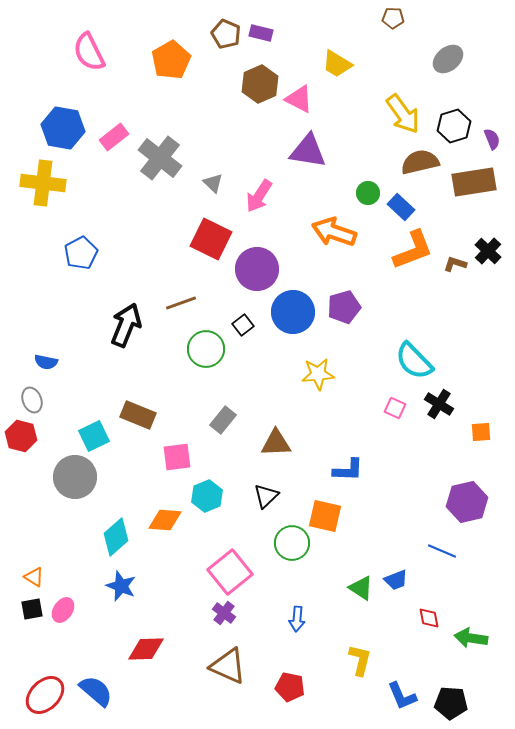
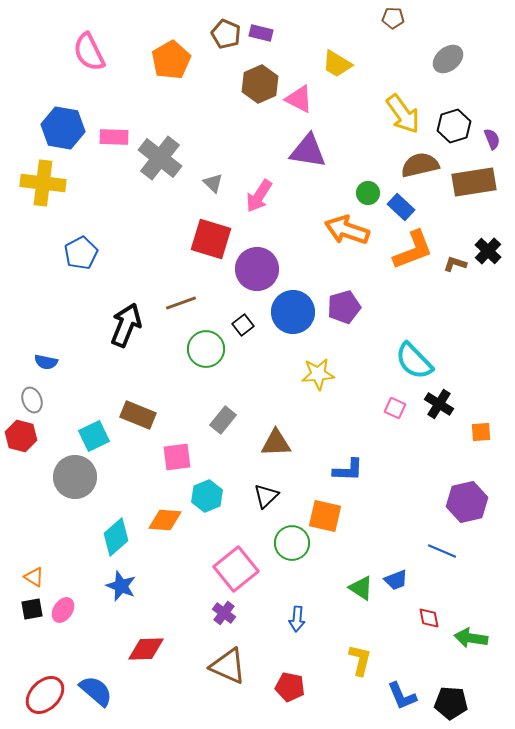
pink rectangle at (114, 137): rotated 40 degrees clockwise
brown semicircle at (420, 162): moved 3 px down
orange arrow at (334, 232): moved 13 px right, 2 px up
red square at (211, 239): rotated 9 degrees counterclockwise
pink square at (230, 572): moved 6 px right, 3 px up
